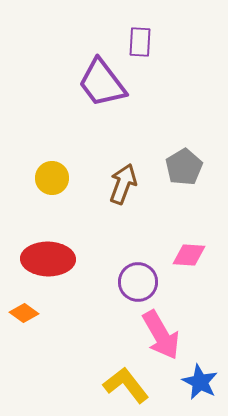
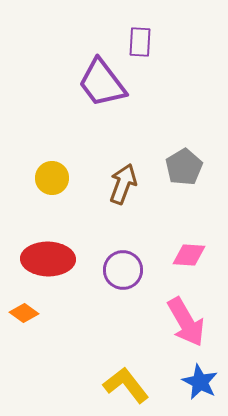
purple circle: moved 15 px left, 12 px up
pink arrow: moved 25 px right, 13 px up
